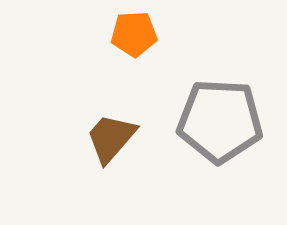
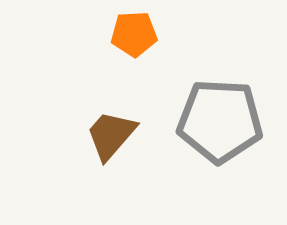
brown trapezoid: moved 3 px up
